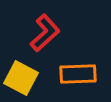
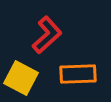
red L-shape: moved 2 px right, 2 px down
